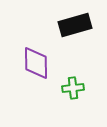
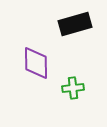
black rectangle: moved 1 px up
